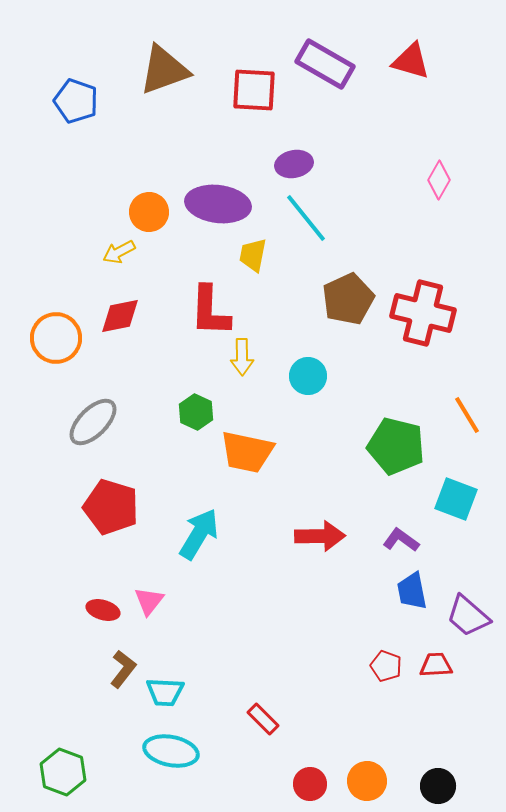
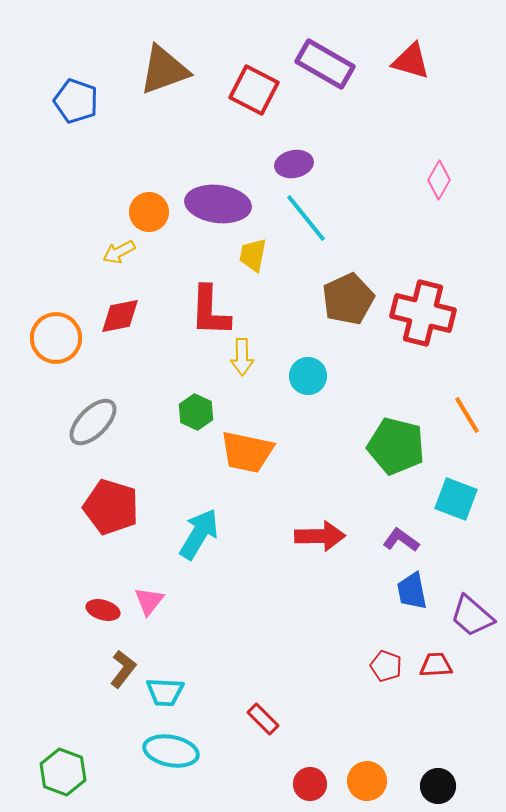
red square at (254, 90): rotated 24 degrees clockwise
purple trapezoid at (468, 616): moved 4 px right
